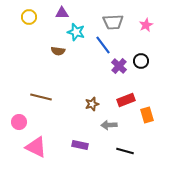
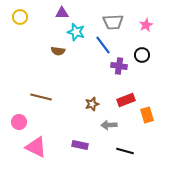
yellow circle: moved 9 px left
black circle: moved 1 px right, 6 px up
purple cross: rotated 35 degrees counterclockwise
